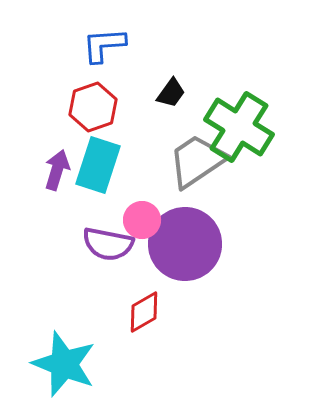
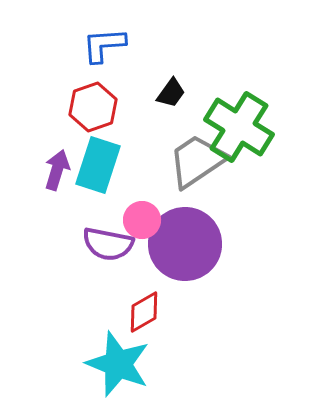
cyan star: moved 54 px right
